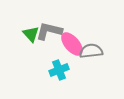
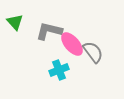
green triangle: moved 16 px left, 12 px up
gray semicircle: moved 2 px right, 1 px down; rotated 60 degrees clockwise
